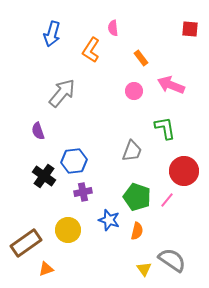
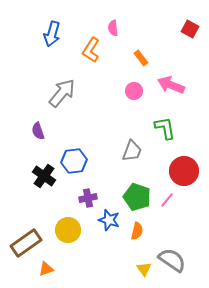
red square: rotated 24 degrees clockwise
purple cross: moved 5 px right, 6 px down
